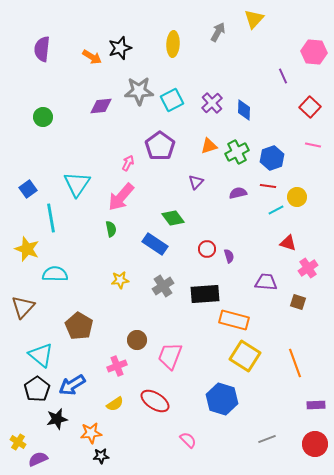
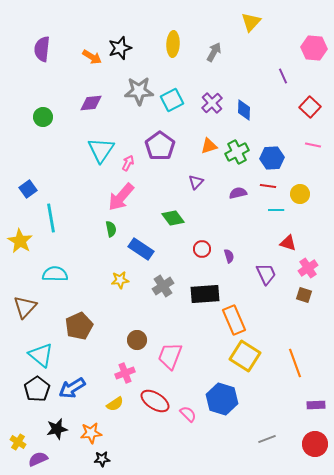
yellow triangle at (254, 19): moved 3 px left, 3 px down
gray arrow at (218, 32): moved 4 px left, 20 px down
pink hexagon at (314, 52): moved 4 px up
purple diamond at (101, 106): moved 10 px left, 3 px up
blue hexagon at (272, 158): rotated 15 degrees clockwise
cyan triangle at (77, 184): moved 24 px right, 34 px up
yellow circle at (297, 197): moved 3 px right, 3 px up
cyan line at (276, 210): rotated 28 degrees clockwise
blue rectangle at (155, 244): moved 14 px left, 5 px down
yellow star at (27, 249): moved 7 px left, 8 px up; rotated 10 degrees clockwise
red circle at (207, 249): moved 5 px left
purple trapezoid at (266, 282): moved 8 px up; rotated 60 degrees clockwise
brown square at (298, 302): moved 6 px right, 7 px up
brown triangle at (23, 307): moved 2 px right
orange rectangle at (234, 320): rotated 52 degrees clockwise
brown pentagon at (79, 326): rotated 16 degrees clockwise
pink cross at (117, 366): moved 8 px right, 7 px down
blue arrow at (72, 385): moved 3 px down
black star at (57, 419): moved 10 px down
pink semicircle at (188, 440): moved 26 px up
black star at (101, 456): moved 1 px right, 3 px down
